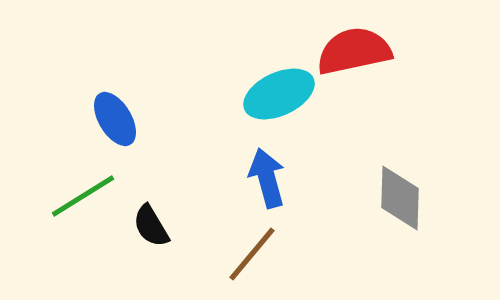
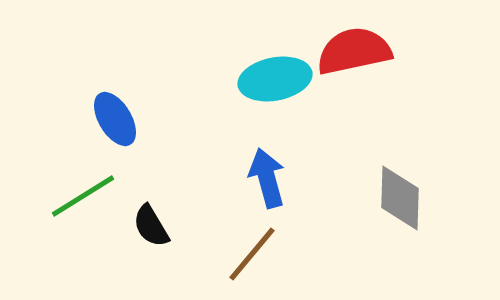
cyan ellipse: moved 4 px left, 15 px up; rotated 14 degrees clockwise
